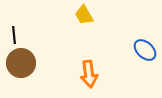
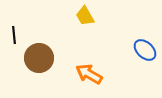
yellow trapezoid: moved 1 px right, 1 px down
brown circle: moved 18 px right, 5 px up
orange arrow: rotated 128 degrees clockwise
